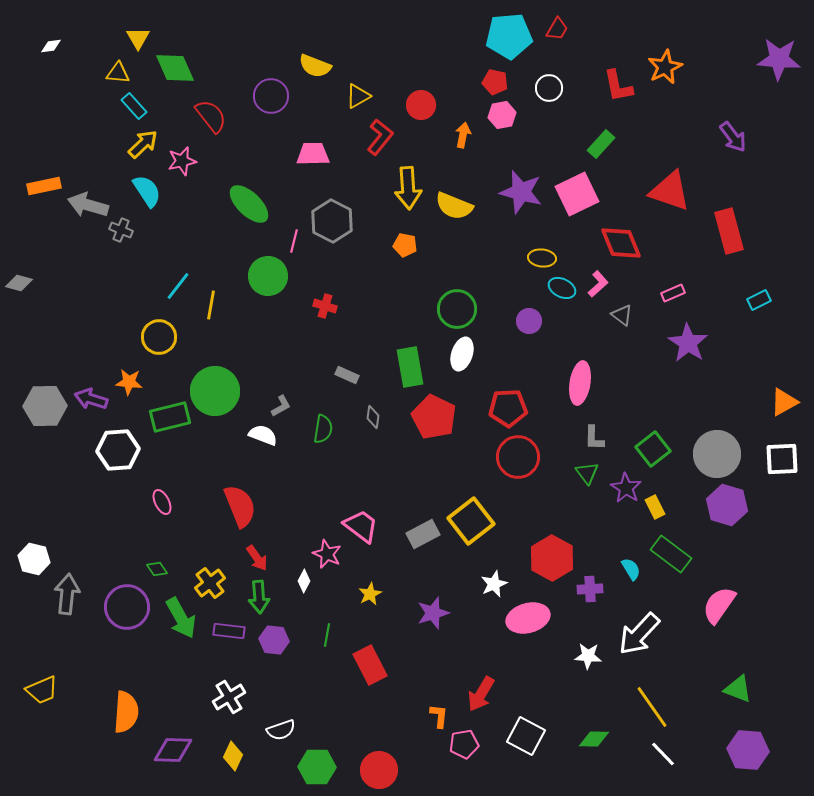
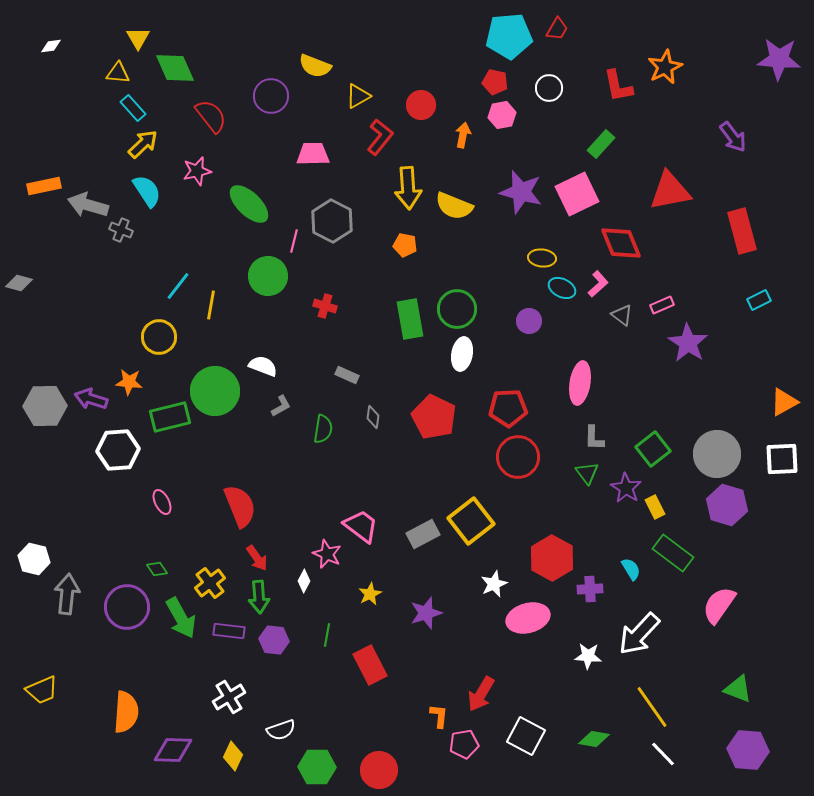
cyan rectangle at (134, 106): moved 1 px left, 2 px down
pink star at (182, 161): moved 15 px right, 10 px down
red triangle at (670, 191): rotated 30 degrees counterclockwise
red rectangle at (729, 231): moved 13 px right
pink rectangle at (673, 293): moved 11 px left, 12 px down
white ellipse at (462, 354): rotated 8 degrees counterclockwise
green rectangle at (410, 367): moved 48 px up
white semicircle at (263, 435): moved 69 px up
green rectangle at (671, 554): moved 2 px right, 1 px up
purple star at (433, 613): moved 7 px left
green diamond at (594, 739): rotated 8 degrees clockwise
